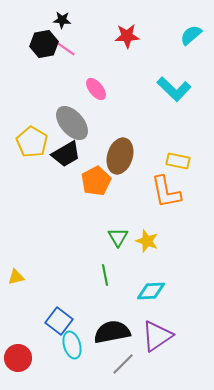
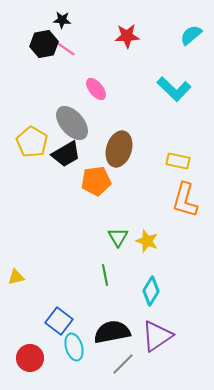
brown ellipse: moved 1 px left, 7 px up
orange pentagon: rotated 20 degrees clockwise
orange L-shape: moved 19 px right, 8 px down; rotated 27 degrees clockwise
cyan diamond: rotated 56 degrees counterclockwise
cyan ellipse: moved 2 px right, 2 px down
red circle: moved 12 px right
